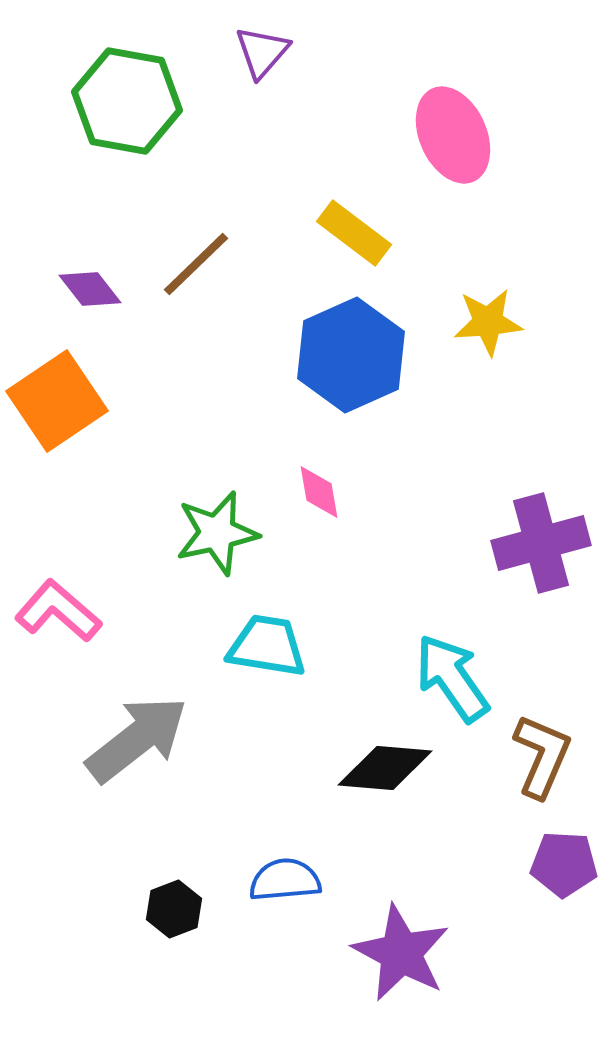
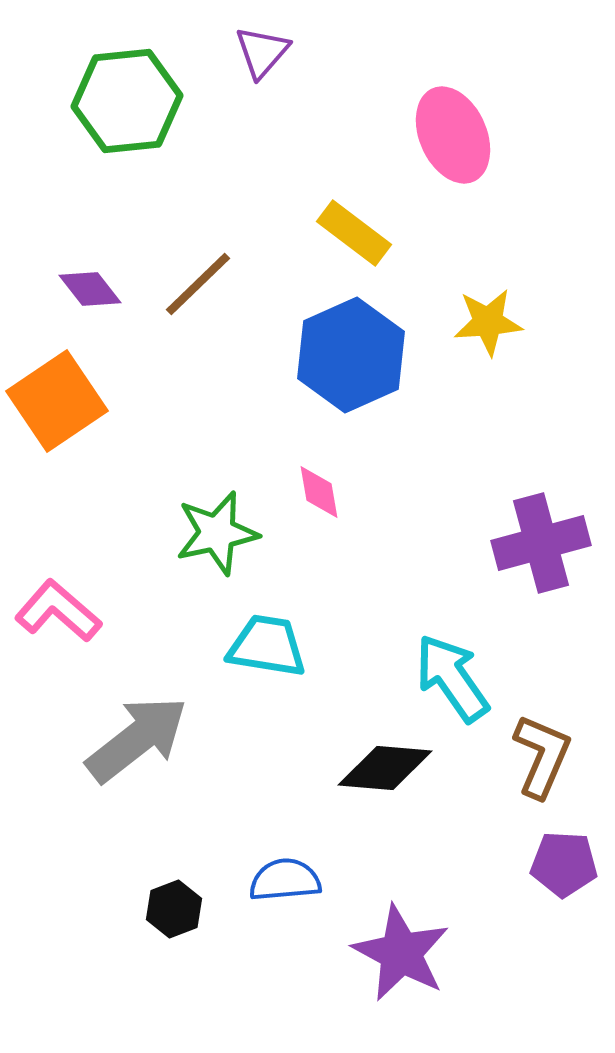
green hexagon: rotated 16 degrees counterclockwise
brown line: moved 2 px right, 20 px down
